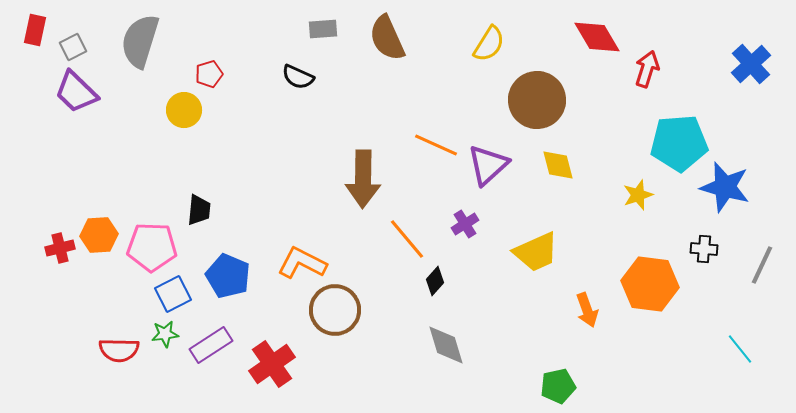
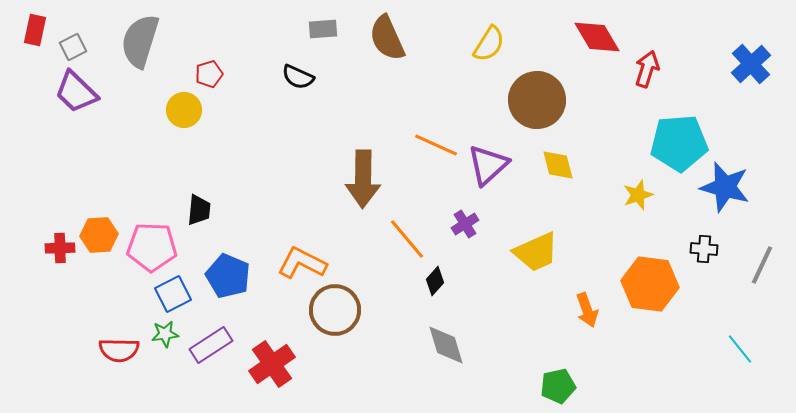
red cross at (60, 248): rotated 12 degrees clockwise
